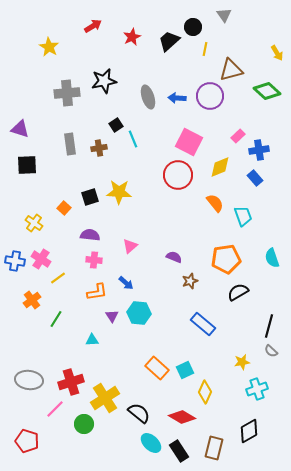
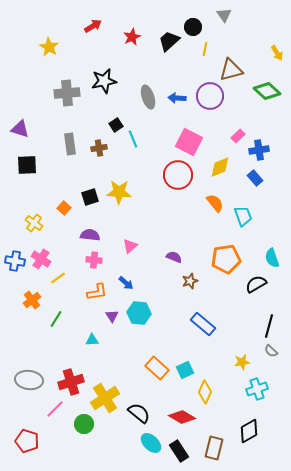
black semicircle at (238, 292): moved 18 px right, 8 px up
